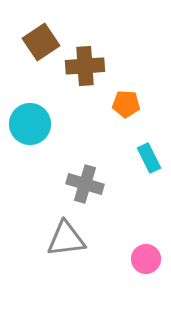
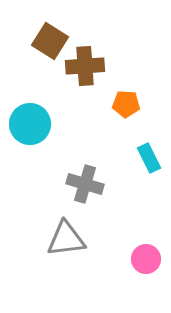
brown square: moved 9 px right, 1 px up; rotated 24 degrees counterclockwise
